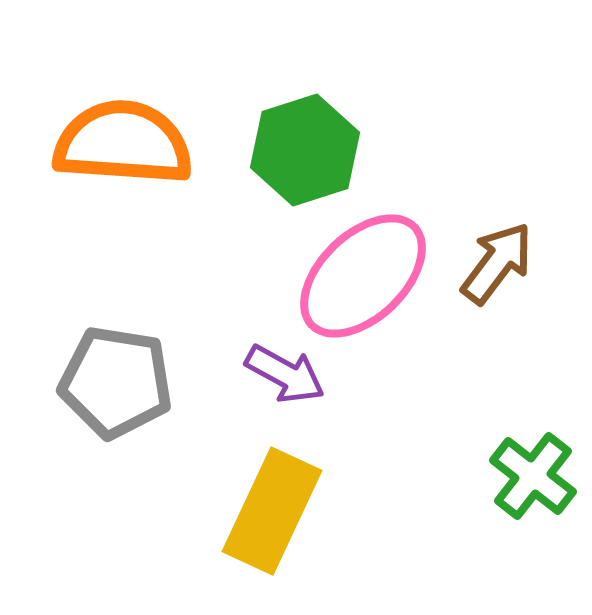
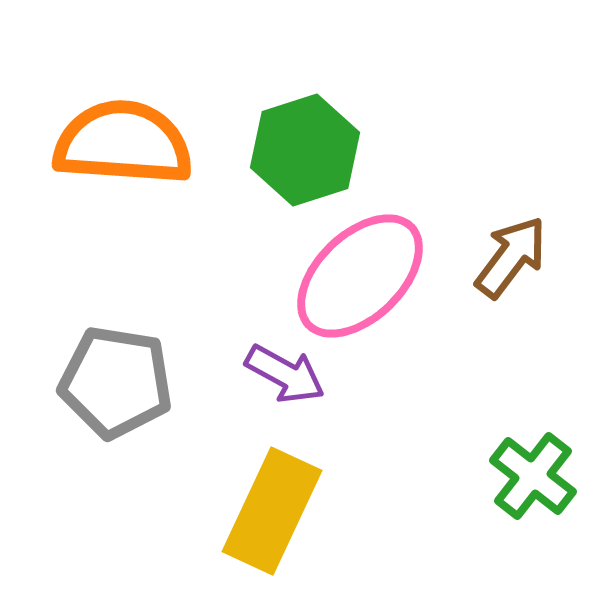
brown arrow: moved 14 px right, 6 px up
pink ellipse: moved 3 px left
